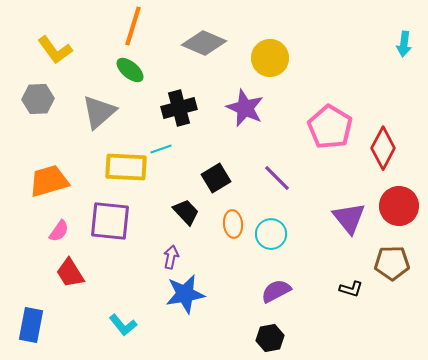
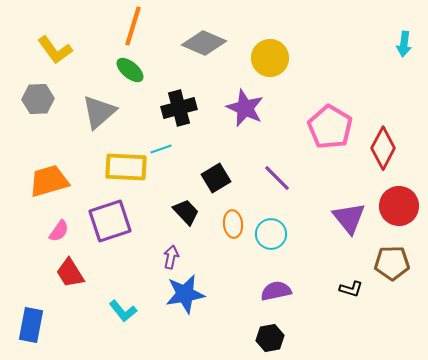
purple square: rotated 24 degrees counterclockwise
purple semicircle: rotated 16 degrees clockwise
cyan L-shape: moved 14 px up
